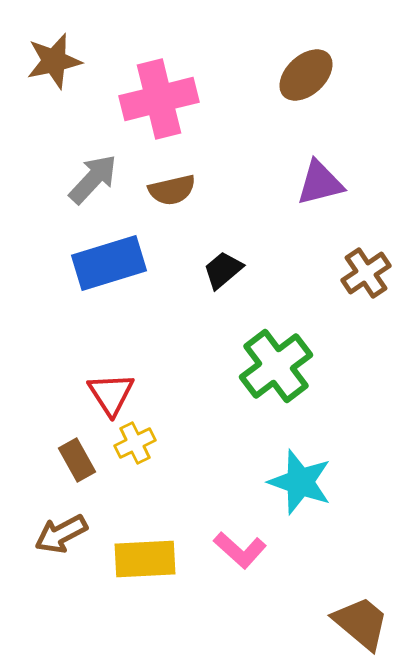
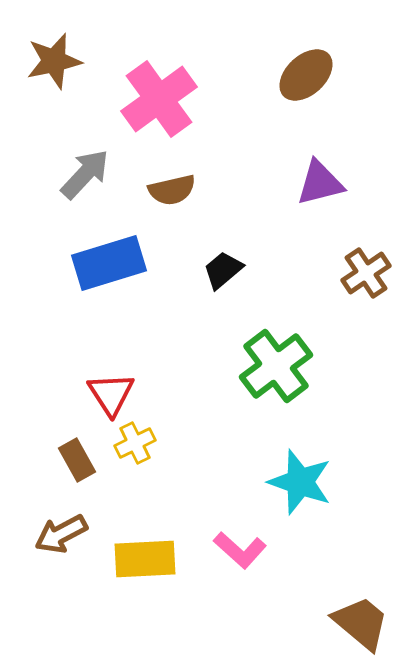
pink cross: rotated 22 degrees counterclockwise
gray arrow: moved 8 px left, 5 px up
